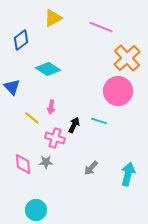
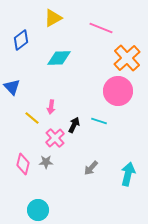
pink line: moved 1 px down
cyan diamond: moved 11 px right, 11 px up; rotated 35 degrees counterclockwise
pink cross: rotated 30 degrees clockwise
pink diamond: rotated 20 degrees clockwise
cyan circle: moved 2 px right
